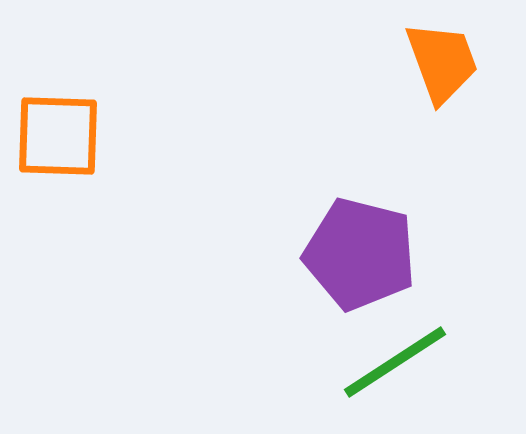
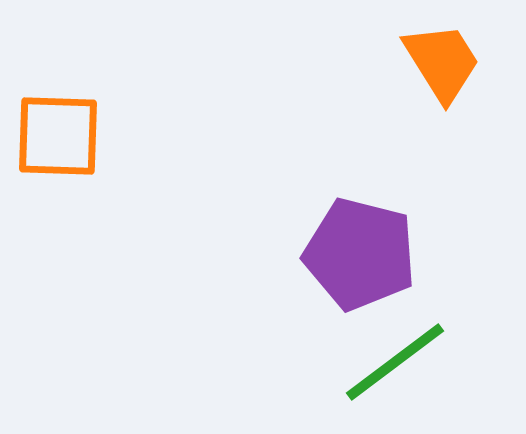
orange trapezoid: rotated 12 degrees counterclockwise
green line: rotated 4 degrees counterclockwise
